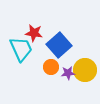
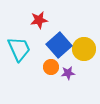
red star: moved 5 px right, 13 px up; rotated 18 degrees counterclockwise
cyan trapezoid: moved 2 px left
yellow circle: moved 1 px left, 21 px up
